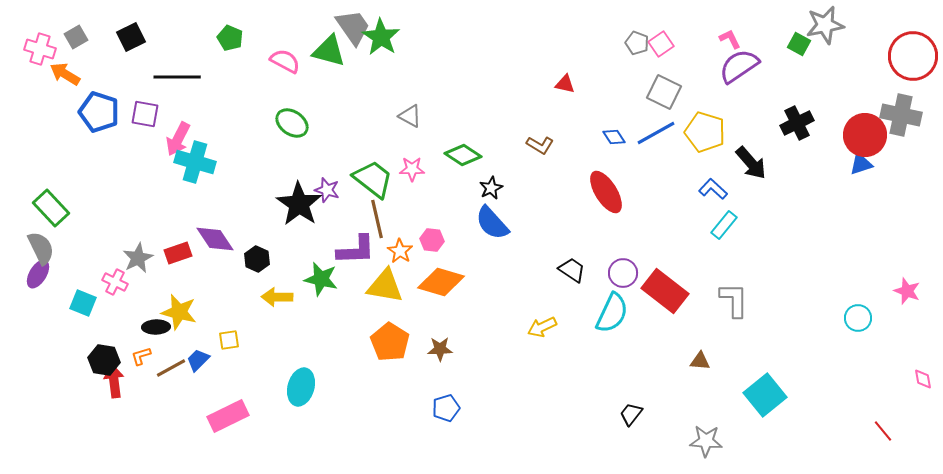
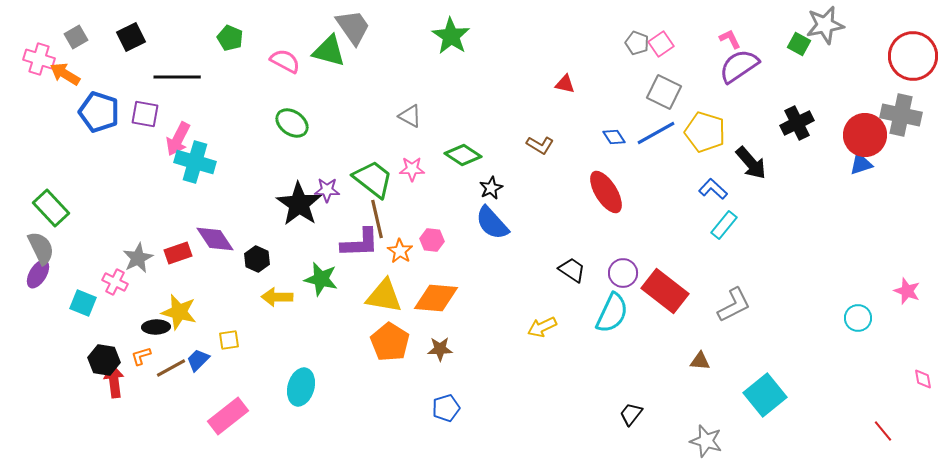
green star at (381, 37): moved 70 px right, 1 px up
pink cross at (40, 49): moved 1 px left, 10 px down
purple star at (327, 190): rotated 15 degrees counterclockwise
purple L-shape at (356, 250): moved 4 px right, 7 px up
orange diamond at (441, 282): moved 5 px left, 16 px down; rotated 12 degrees counterclockwise
yellow triangle at (385, 286): moved 1 px left, 10 px down
gray L-shape at (734, 300): moved 5 px down; rotated 63 degrees clockwise
pink rectangle at (228, 416): rotated 12 degrees counterclockwise
gray star at (706, 441): rotated 12 degrees clockwise
